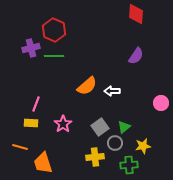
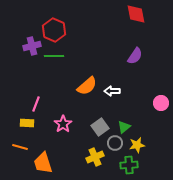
red diamond: rotated 15 degrees counterclockwise
purple cross: moved 1 px right, 2 px up
purple semicircle: moved 1 px left
yellow rectangle: moved 4 px left
yellow star: moved 6 px left, 1 px up
yellow cross: rotated 18 degrees counterclockwise
